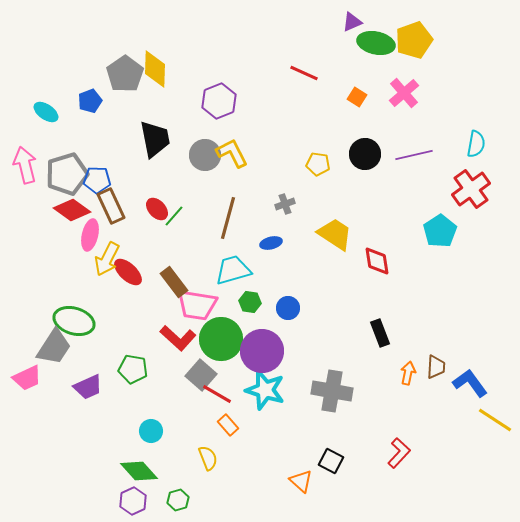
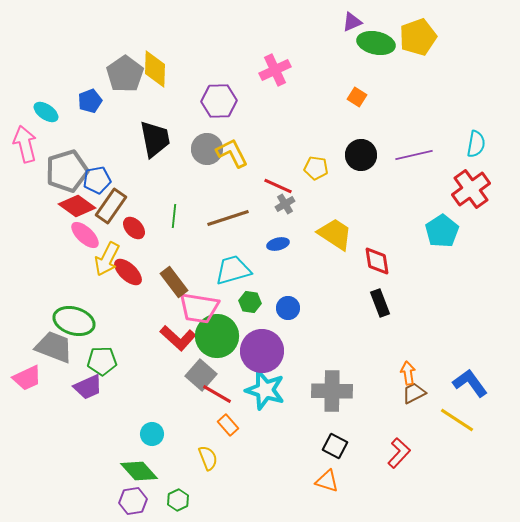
yellow pentagon at (414, 40): moved 4 px right, 3 px up
red line at (304, 73): moved 26 px left, 113 px down
pink cross at (404, 93): moved 129 px left, 23 px up; rotated 16 degrees clockwise
purple hexagon at (219, 101): rotated 20 degrees clockwise
black circle at (365, 154): moved 4 px left, 1 px down
gray circle at (205, 155): moved 2 px right, 6 px up
yellow pentagon at (318, 164): moved 2 px left, 4 px down
pink arrow at (25, 165): moved 21 px up
gray pentagon at (67, 174): moved 3 px up
blue pentagon at (97, 180): rotated 12 degrees counterclockwise
gray cross at (285, 204): rotated 12 degrees counterclockwise
brown rectangle at (111, 206): rotated 60 degrees clockwise
red ellipse at (157, 209): moved 23 px left, 19 px down
red diamond at (72, 210): moved 5 px right, 4 px up
green line at (174, 216): rotated 35 degrees counterclockwise
brown line at (228, 218): rotated 57 degrees clockwise
cyan pentagon at (440, 231): moved 2 px right
pink ellipse at (90, 235): moved 5 px left; rotated 60 degrees counterclockwise
blue ellipse at (271, 243): moved 7 px right, 1 px down
pink trapezoid at (197, 305): moved 2 px right, 3 px down
black rectangle at (380, 333): moved 30 px up
green circle at (221, 339): moved 4 px left, 3 px up
gray trapezoid at (54, 347): rotated 102 degrees counterclockwise
brown trapezoid at (436, 367): moved 22 px left, 26 px down; rotated 120 degrees counterclockwise
green pentagon at (133, 369): moved 31 px left, 8 px up; rotated 12 degrees counterclockwise
orange arrow at (408, 373): rotated 20 degrees counterclockwise
gray cross at (332, 391): rotated 9 degrees counterclockwise
yellow line at (495, 420): moved 38 px left
cyan circle at (151, 431): moved 1 px right, 3 px down
black square at (331, 461): moved 4 px right, 15 px up
orange triangle at (301, 481): moved 26 px right; rotated 25 degrees counterclockwise
green hexagon at (178, 500): rotated 10 degrees counterclockwise
purple hexagon at (133, 501): rotated 16 degrees clockwise
